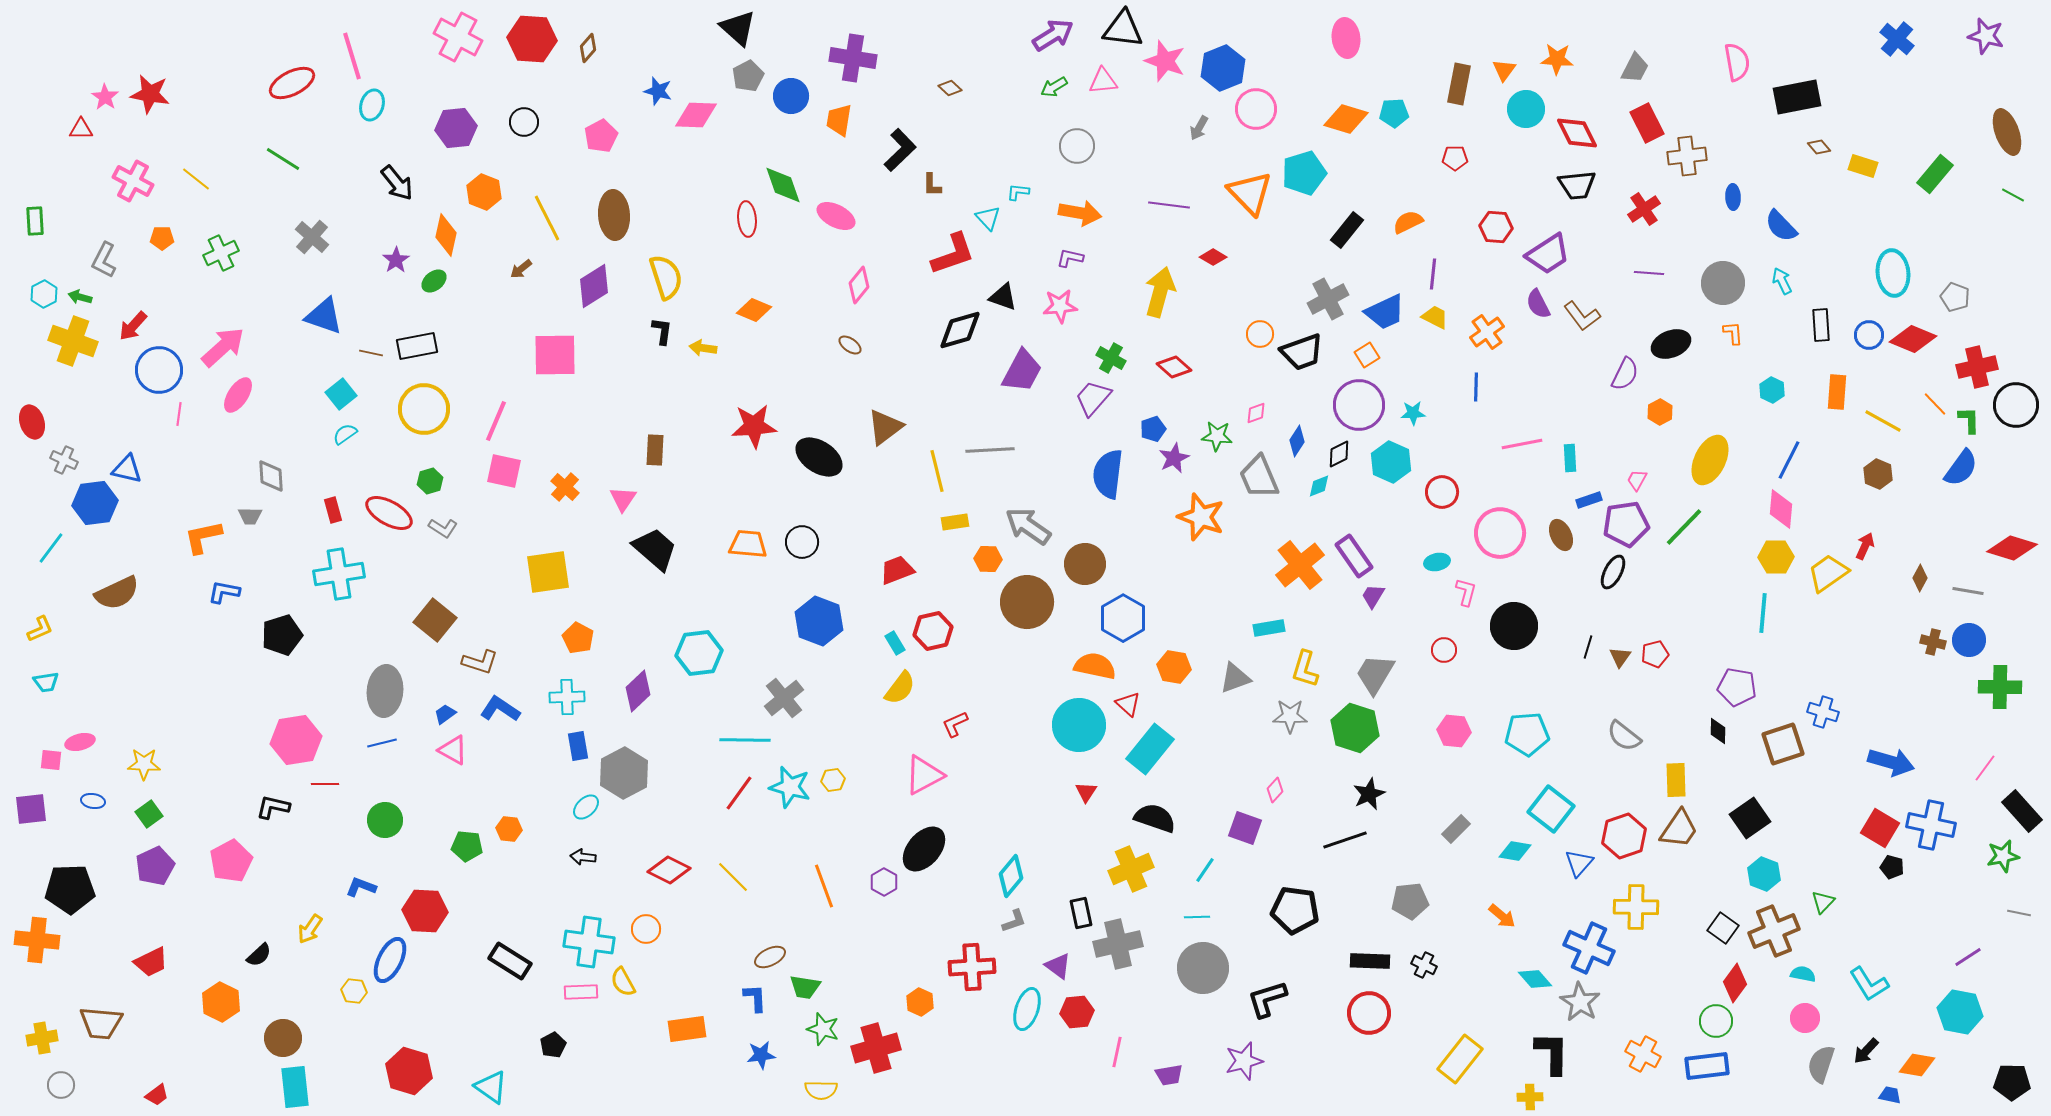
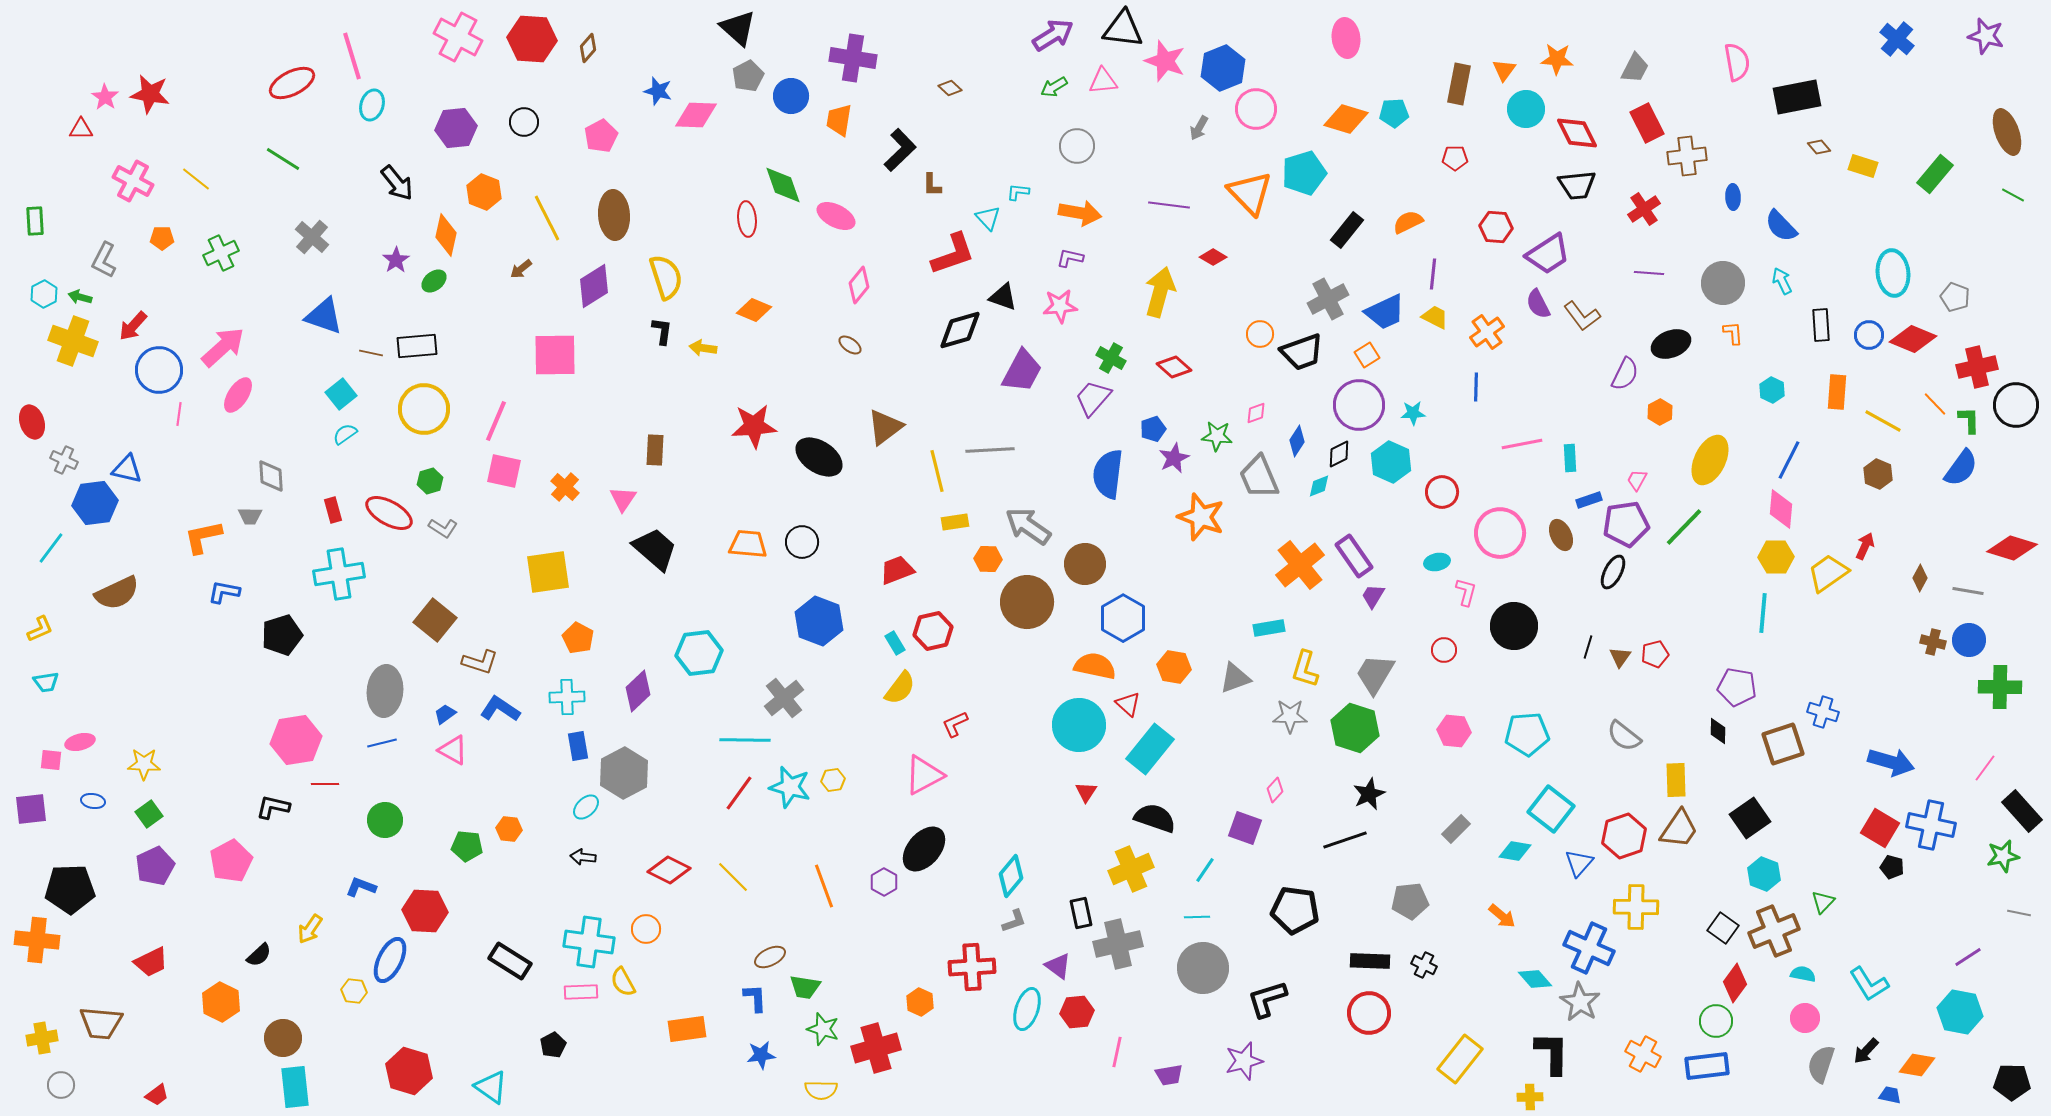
black rectangle at (417, 346): rotated 6 degrees clockwise
